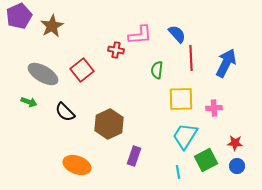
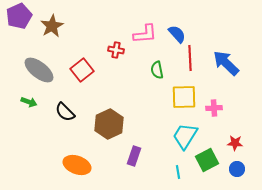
pink L-shape: moved 5 px right, 1 px up
red line: moved 1 px left
blue arrow: rotated 72 degrees counterclockwise
green semicircle: rotated 18 degrees counterclockwise
gray ellipse: moved 4 px left, 4 px up; rotated 8 degrees clockwise
yellow square: moved 3 px right, 2 px up
green square: moved 1 px right
blue circle: moved 3 px down
